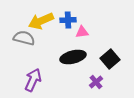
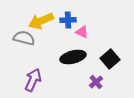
pink triangle: rotated 32 degrees clockwise
